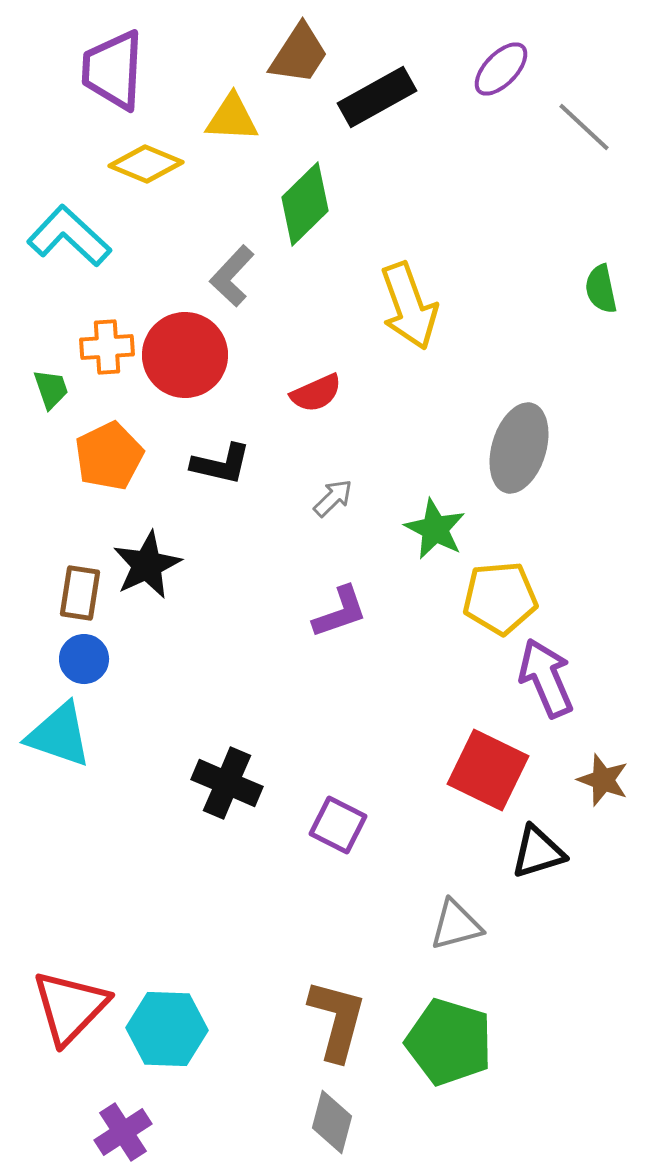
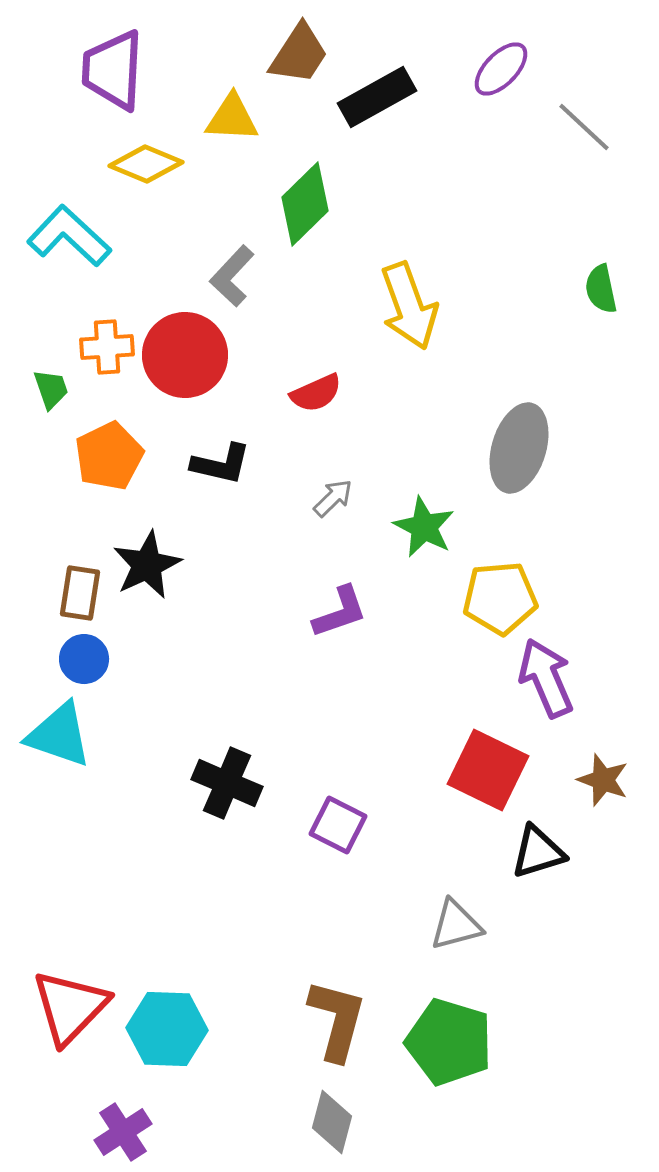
green star: moved 11 px left, 2 px up
